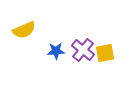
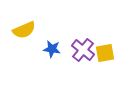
blue star: moved 4 px left, 2 px up; rotated 12 degrees clockwise
